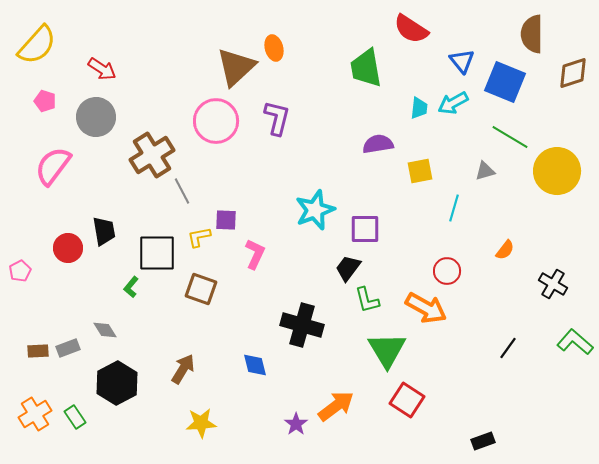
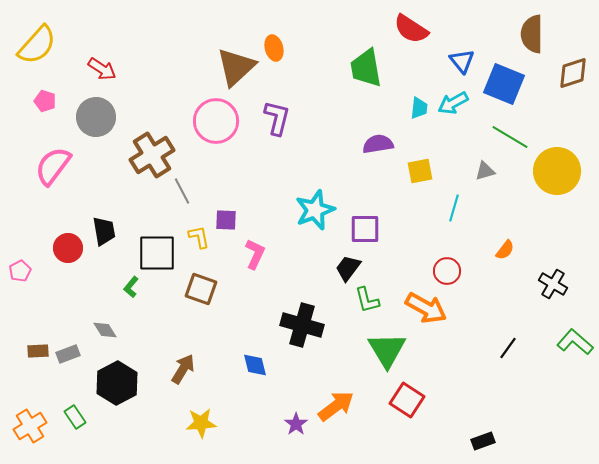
blue square at (505, 82): moved 1 px left, 2 px down
yellow L-shape at (199, 237): rotated 90 degrees clockwise
gray rectangle at (68, 348): moved 6 px down
orange cross at (35, 414): moved 5 px left, 12 px down
